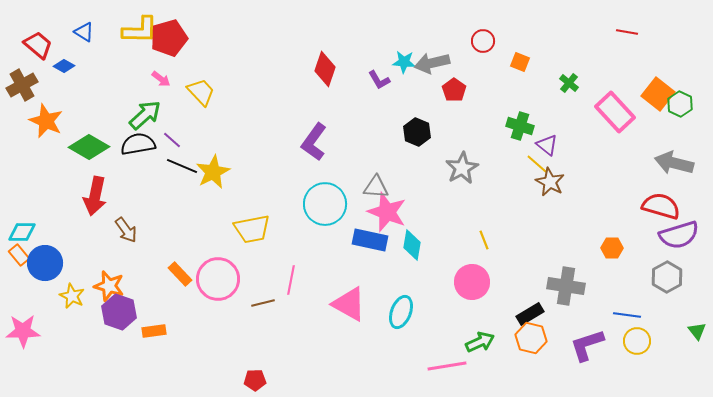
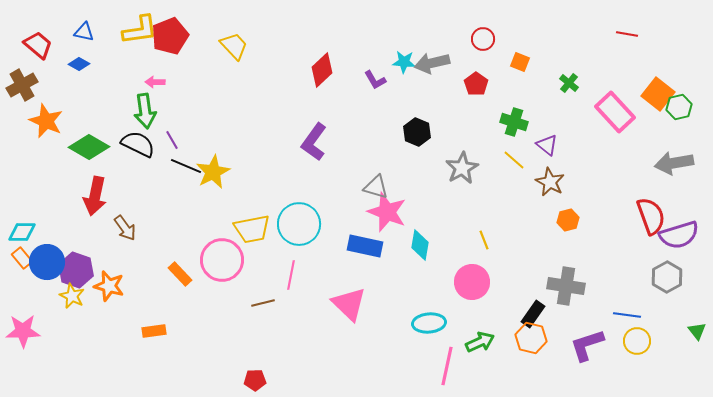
yellow L-shape at (140, 30): rotated 9 degrees counterclockwise
blue triangle at (84, 32): rotated 20 degrees counterclockwise
red line at (627, 32): moved 2 px down
red pentagon at (169, 38): moved 1 px right, 2 px up; rotated 6 degrees counterclockwise
red circle at (483, 41): moved 2 px up
blue diamond at (64, 66): moved 15 px right, 2 px up
red diamond at (325, 69): moved 3 px left, 1 px down; rotated 28 degrees clockwise
pink arrow at (161, 79): moved 6 px left, 3 px down; rotated 144 degrees clockwise
purple L-shape at (379, 80): moved 4 px left
red pentagon at (454, 90): moved 22 px right, 6 px up
yellow trapezoid at (201, 92): moved 33 px right, 46 px up
green hexagon at (680, 104): moved 1 px left, 3 px down; rotated 20 degrees clockwise
green arrow at (145, 115): moved 4 px up; rotated 124 degrees clockwise
green cross at (520, 126): moved 6 px left, 4 px up
purple line at (172, 140): rotated 18 degrees clockwise
black semicircle at (138, 144): rotated 36 degrees clockwise
gray arrow at (674, 163): rotated 24 degrees counterclockwise
yellow line at (537, 164): moved 23 px left, 4 px up
black line at (182, 166): moved 4 px right
gray triangle at (376, 187): rotated 12 degrees clockwise
cyan circle at (325, 204): moved 26 px left, 20 px down
red semicircle at (661, 206): moved 10 px left, 10 px down; rotated 54 degrees clockwise
brown arrow at (126, 230): moved 1 px left, 2 px up
blue rectangle at (370, 240): moved 5 px left, 6 px down
cyan diamond at (412, 245): moved 8 px right
orange hexagon at (612, 248): moved 44 px left, 28 px up; rotated 15 degrees counterclockwise
orange rectangle at (19, 255): moved 3 px right, 3 px down
blue circle at (45, 263): moved 2 px right, 1 px up
pink circle at (218, 279): moved 4 px right, 19 px up
pink line at (291, 280): moved 5 px up
pink triangle at (349, 304): rotated 15 degrees clockwise
purple hexagon at (119, 312): moved 43 px left, 42 px up
cyan ellipse at (401, 312): moved 28 px right, 11 px down; rotated 64 degrees clockwise
black rectangle at (530, 314): moved 3 px right; rotated 24 degrees counterclockwise
pink line at (447, 366): rotated 69 degrees counterclockwise
